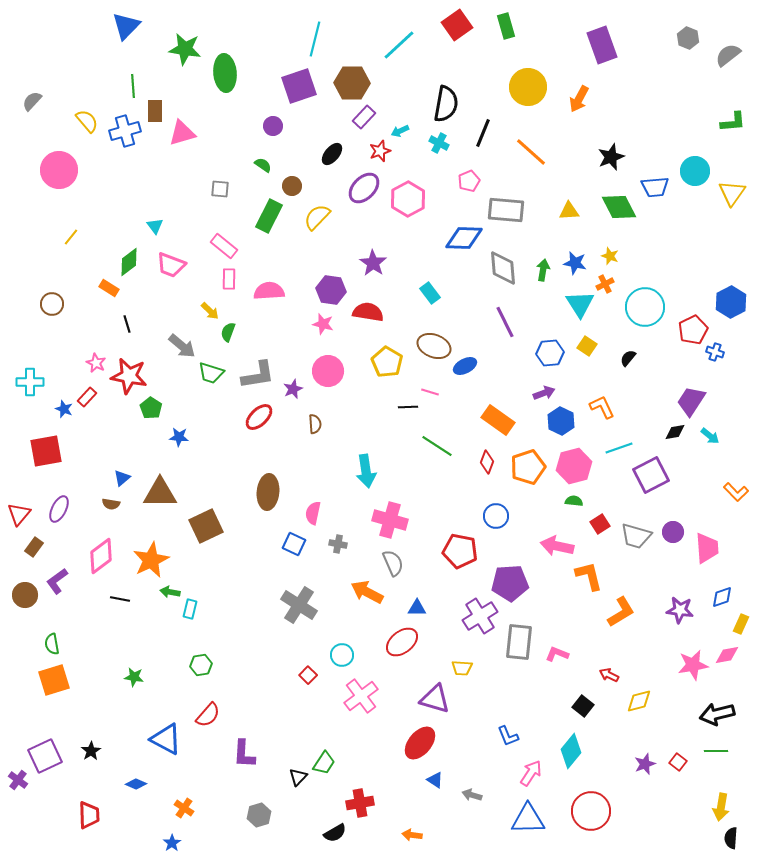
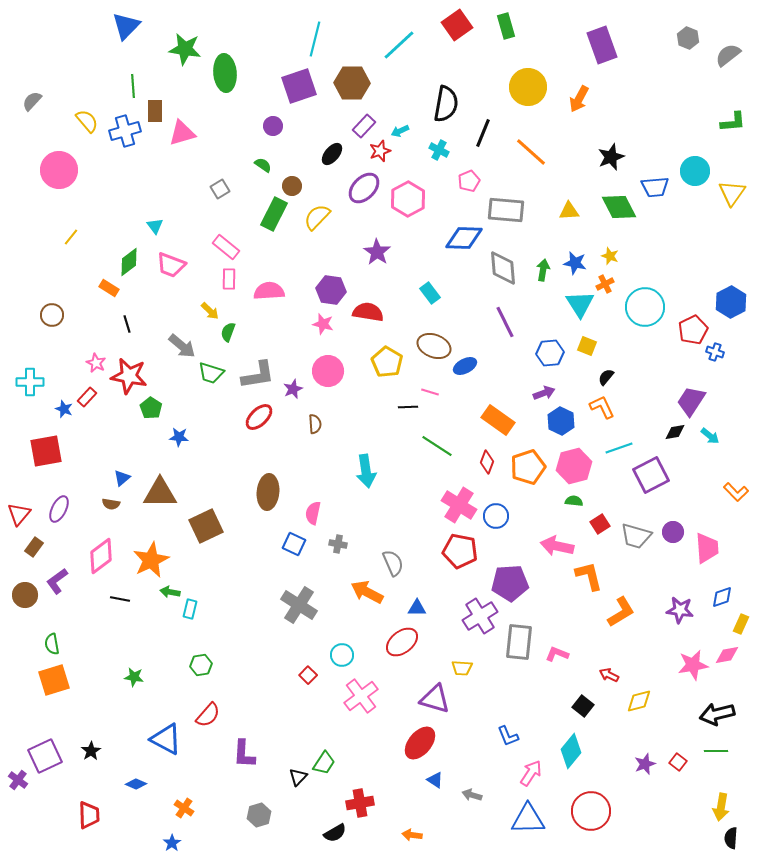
purple rectangle at (364, 117): moved 9 px down
cyan cross at (439, 143): moved 7 px down
gray square at (220, 189): rotated 36 degrees counterclockwise
green rectangle at (269, 216): moved 5 px right, 2 px up
pink rectangle at (224, 246): moved 2 px right, 1 px down
purple star at (373, 263): moved 4 px right, 11 px up
brown circle at (52, 304): moved 11 px down
yellow square at (587, 346): rotated 12 degrees counterclockwise
black semicircle at (628, 358): moved 22 px left, 19 px down
pink cross at (390, 520): moved 69 px right, 15 px up; rotated 16 degrees clockwise
